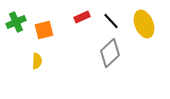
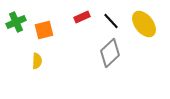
yellow ellipse: rotated 16 degrees counterclockwise
